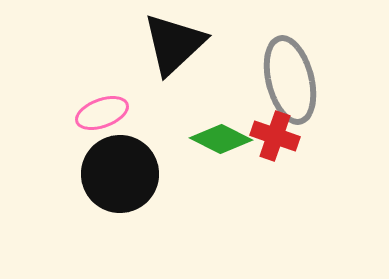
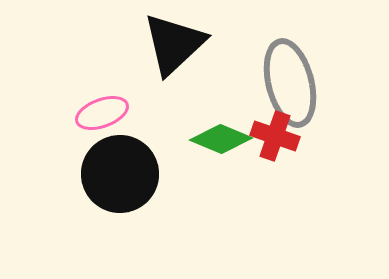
gray ellipse: moved 3 px down
green diamond: rotated 4 degrees counterclockwise
